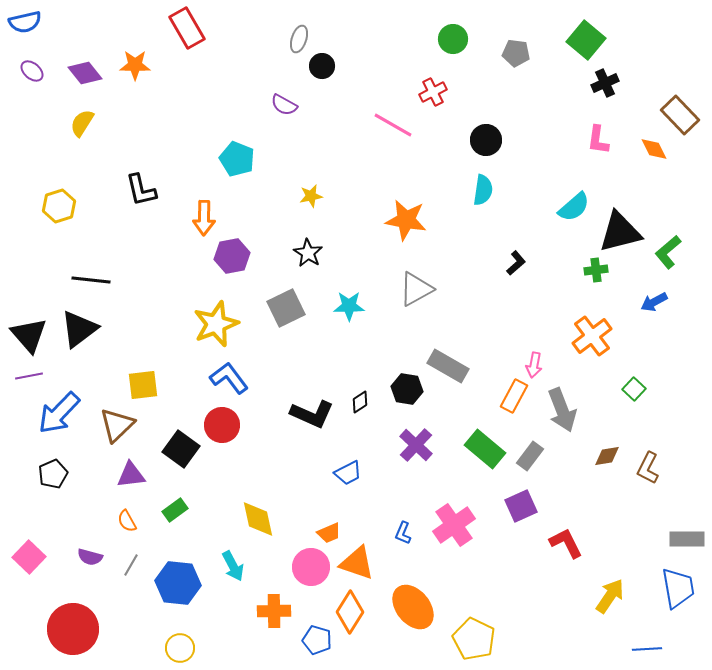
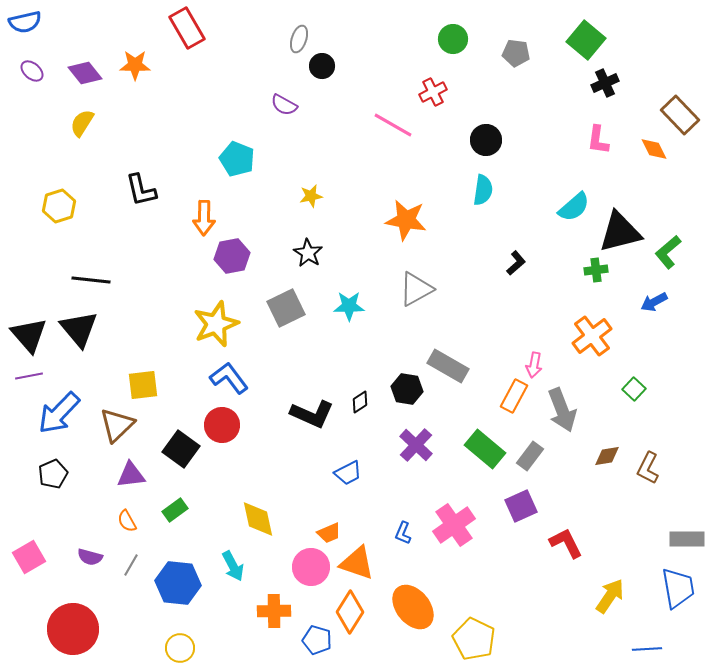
black triangle at (79, 329): rotated 33 degrees counterclockwise
pink square at (29, 557): rotated 16 degrees clockwise
